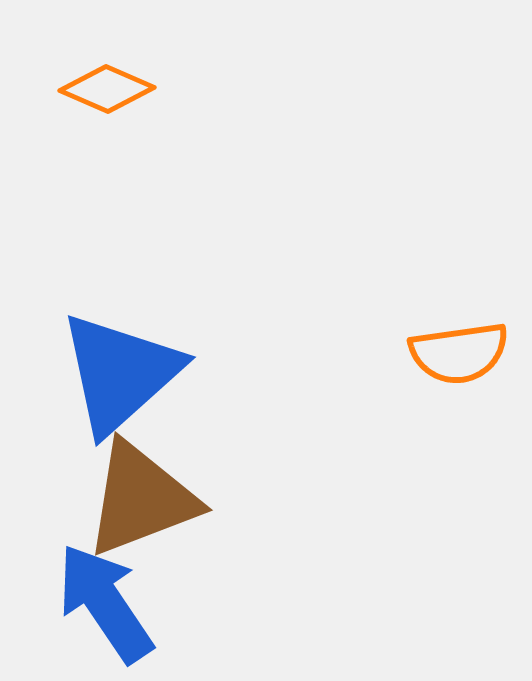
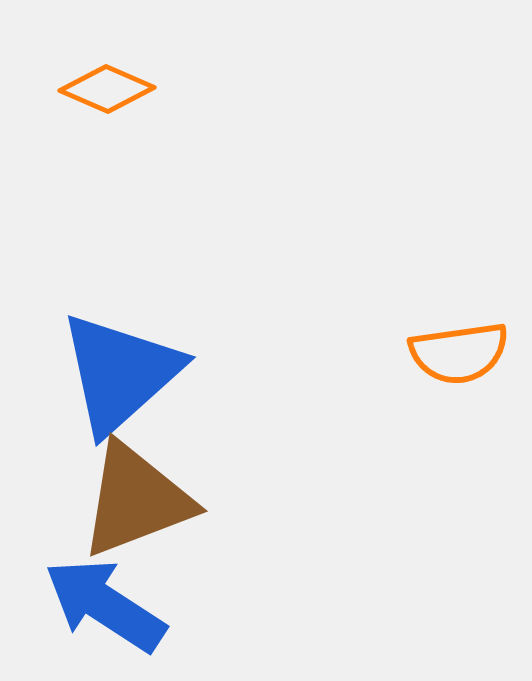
brown triangle: moved 5 px left, 1 px down
blue arrow: moved 2 px down; rotated 23 degrees counterclockwise
